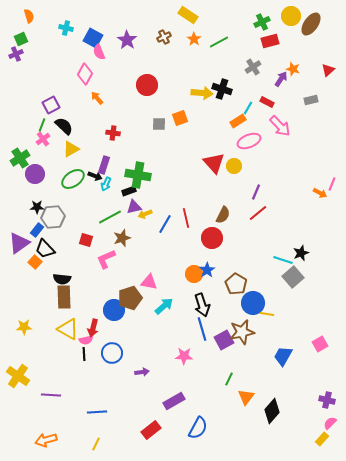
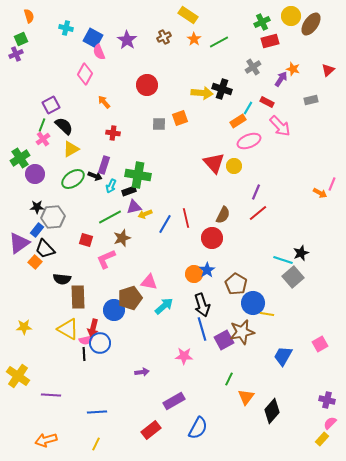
orange arrow at (97, 98): moved 7 px right, 4 px down
cyan arrow at (106, 184): moved 5 px right, 2 px down
brown rectangle at (64, 297): moved 14 px right
blue circle at (112, 353): moved 12 px left, 10 px up
